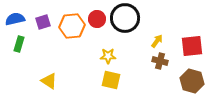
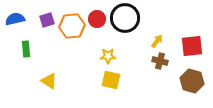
purple square: moved 4 px right, 2 px up
green rectangle: moved 7 px right, 5 px down; rotated 21 degrees counterclockwise
